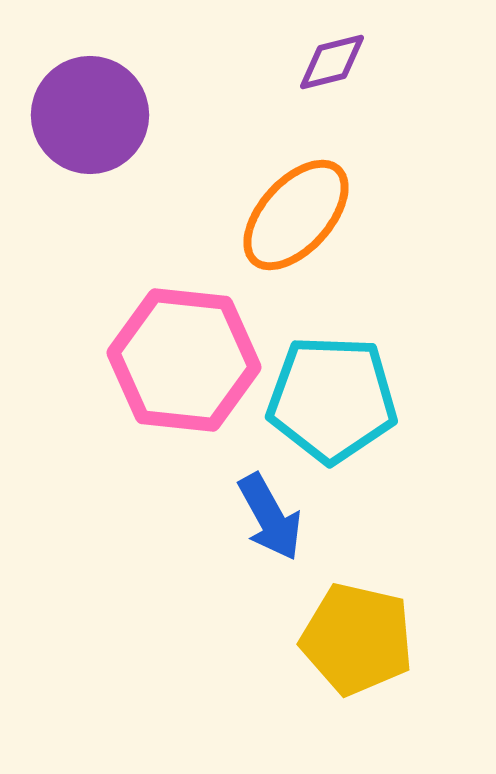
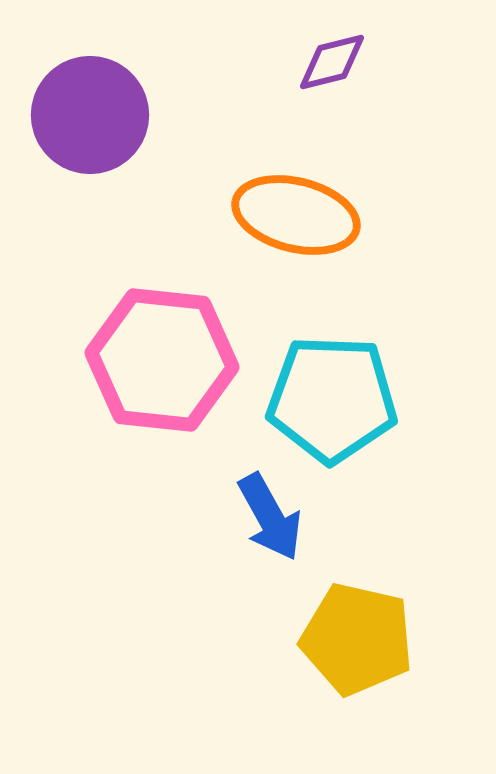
orange ellipse: rotated 62 degrees clockwise
pink hexagon: moved 22 px left
